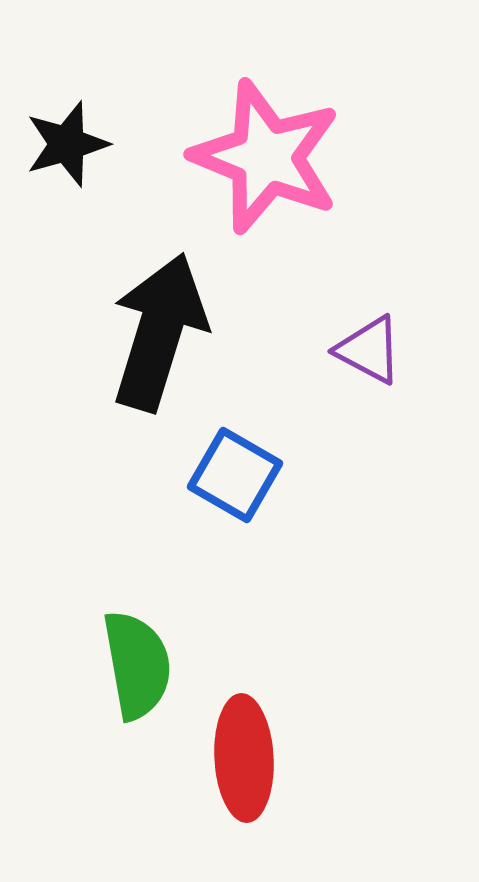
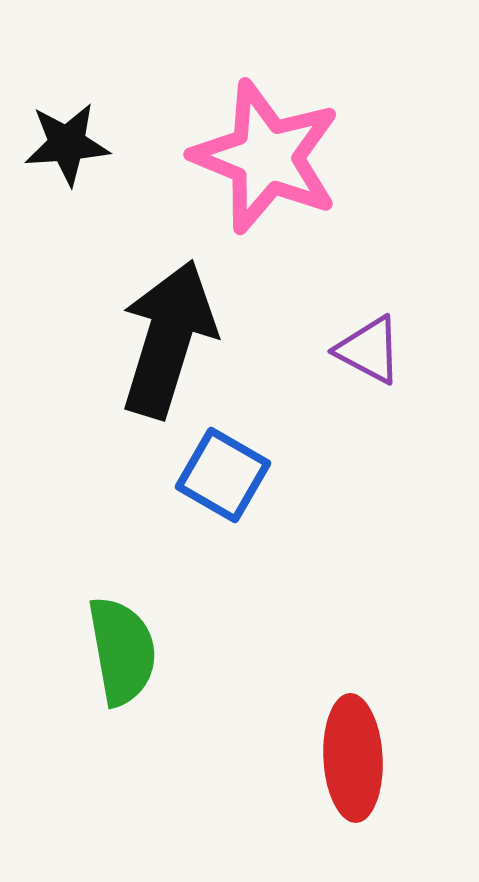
black star: rotated 12 degrees clockwise
black arrow: moved 9 px right, 7 px down
blue square: moved 12 px left
green semicircle: moved 15 px left, 14 px up
red ellipse: moved 109 px right
